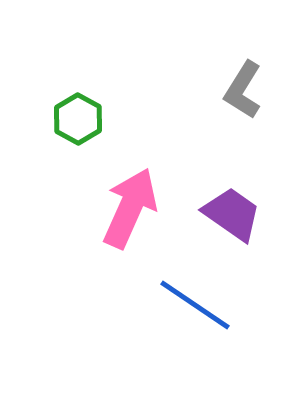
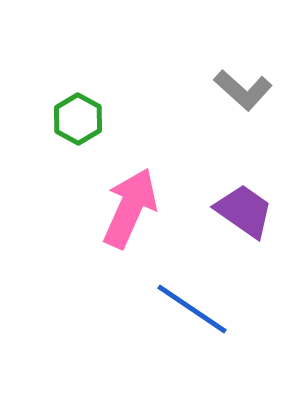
gray L-shape: rotated 80 degrees counterclockwise
purple trapezoid: moved 12 px right, 3 px up
blue line: moved 3 px left, 4 px down
